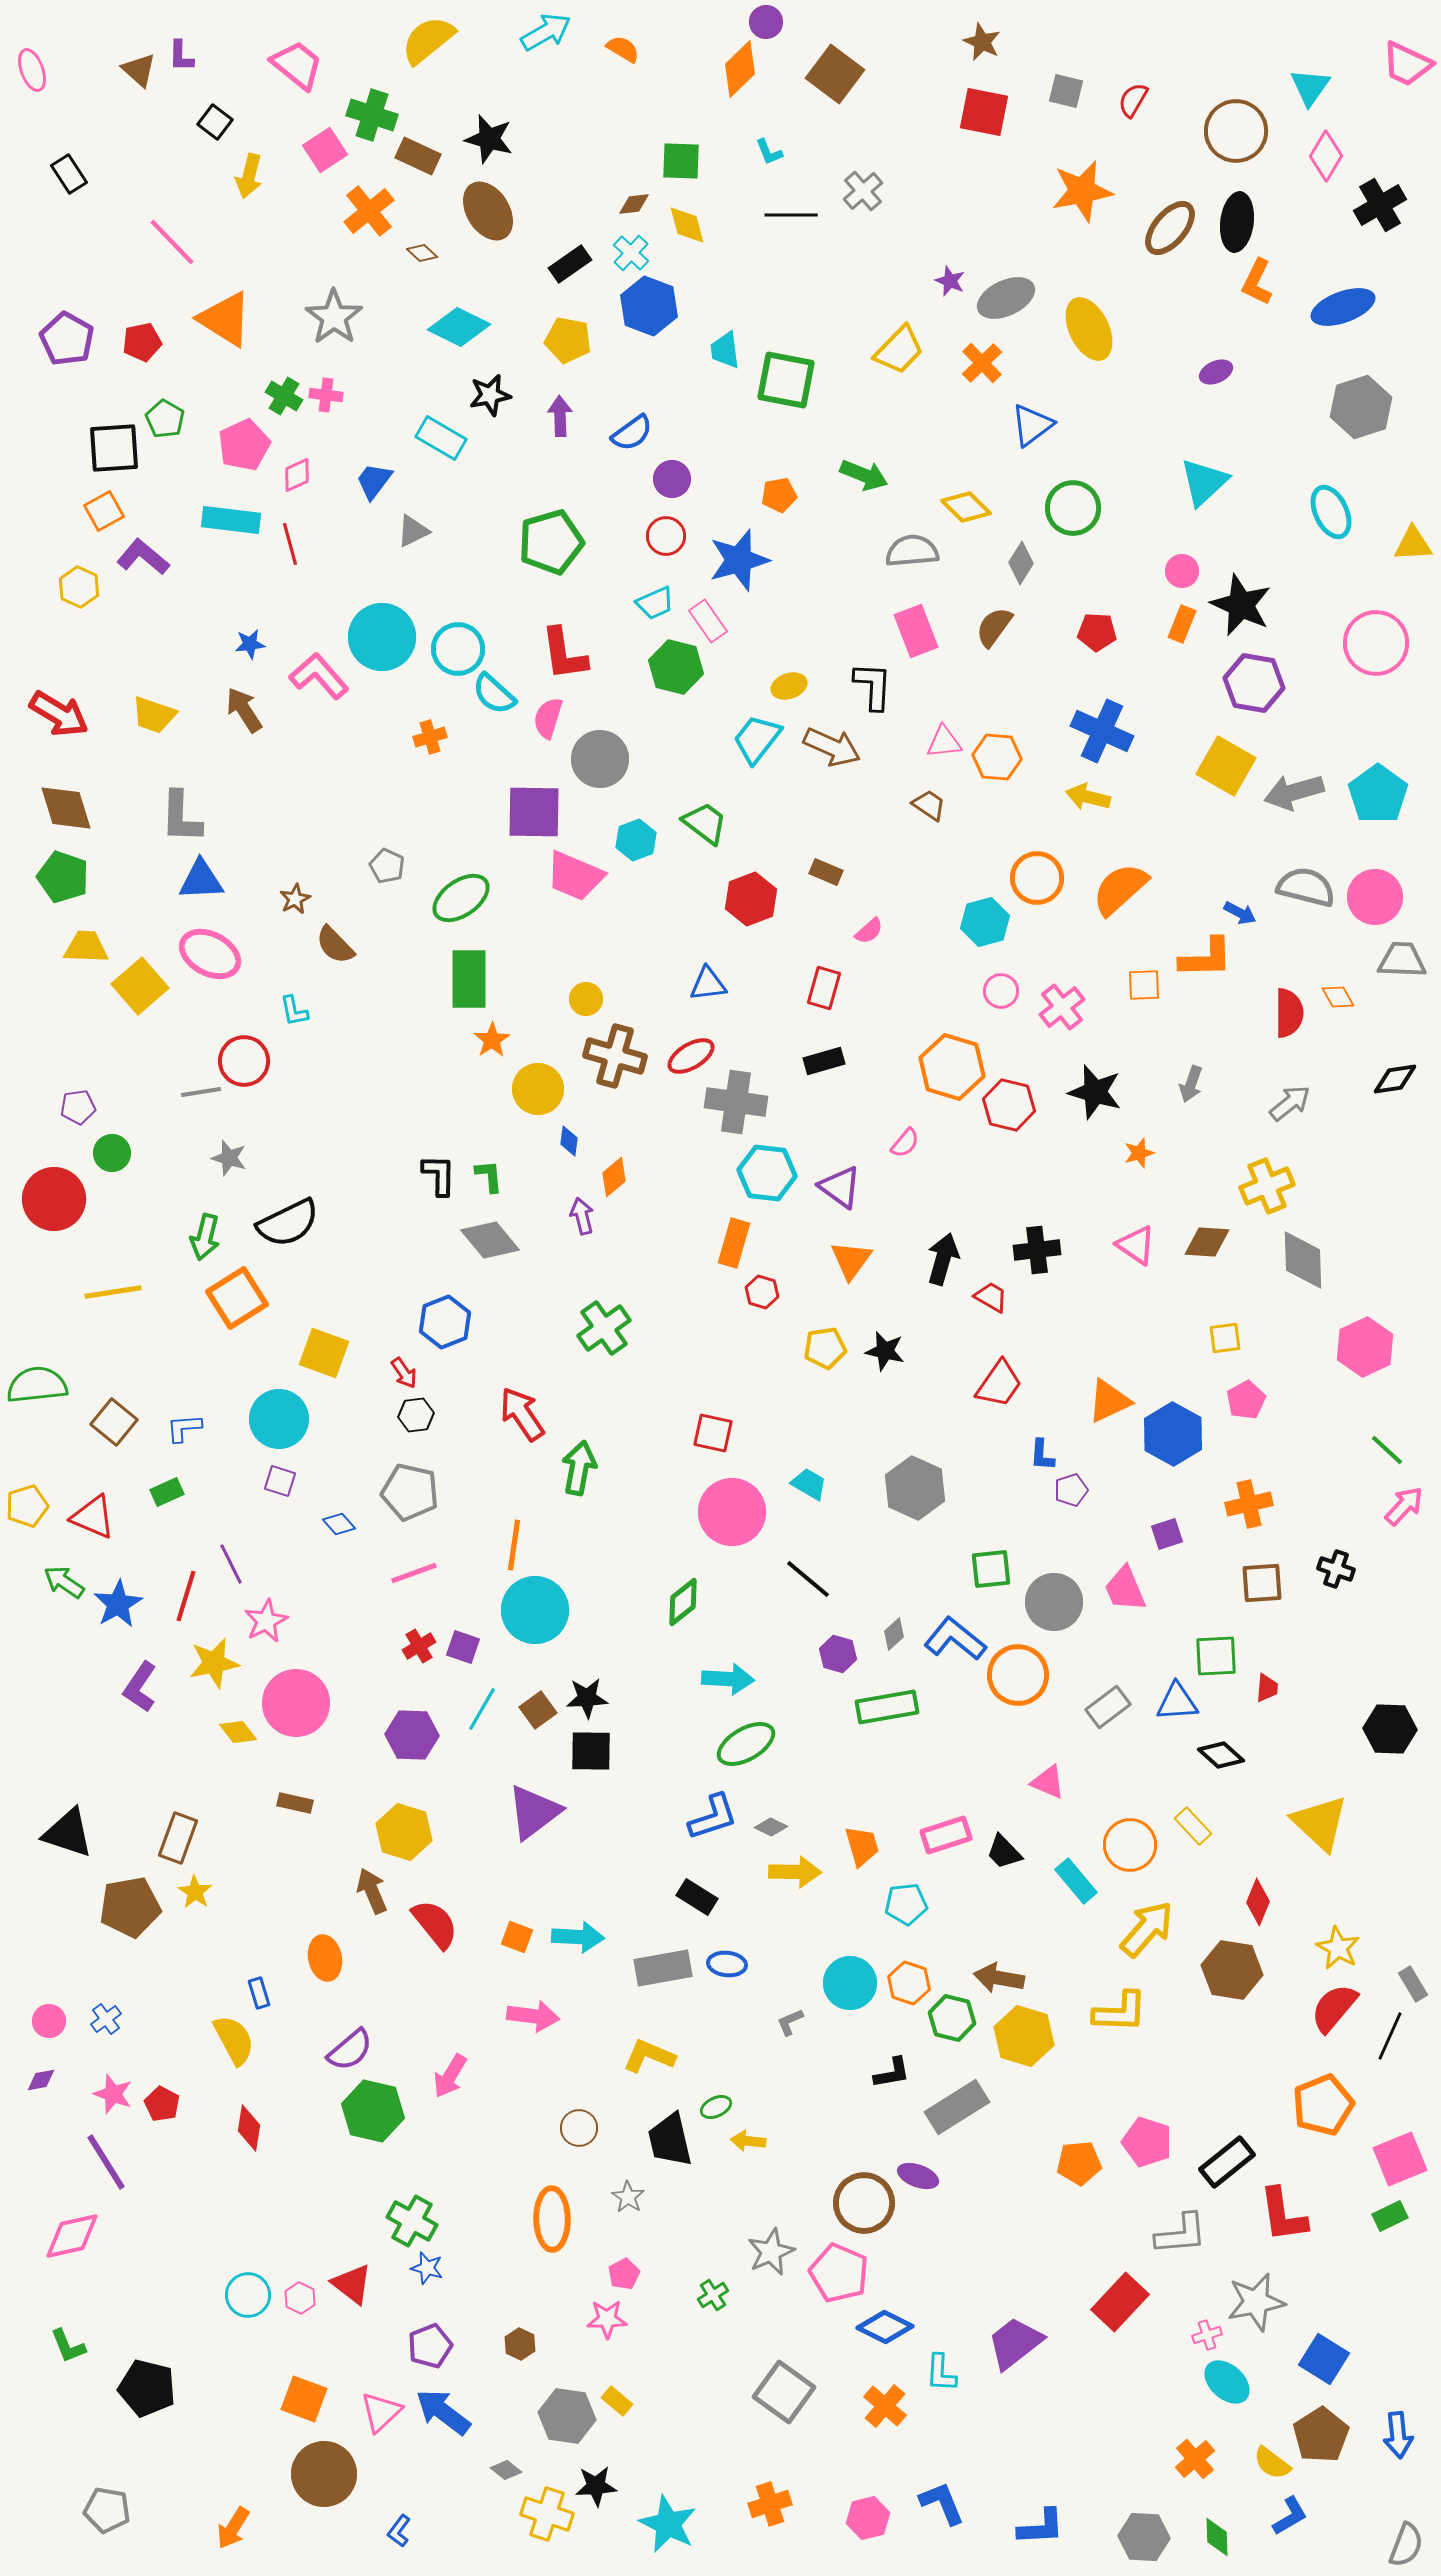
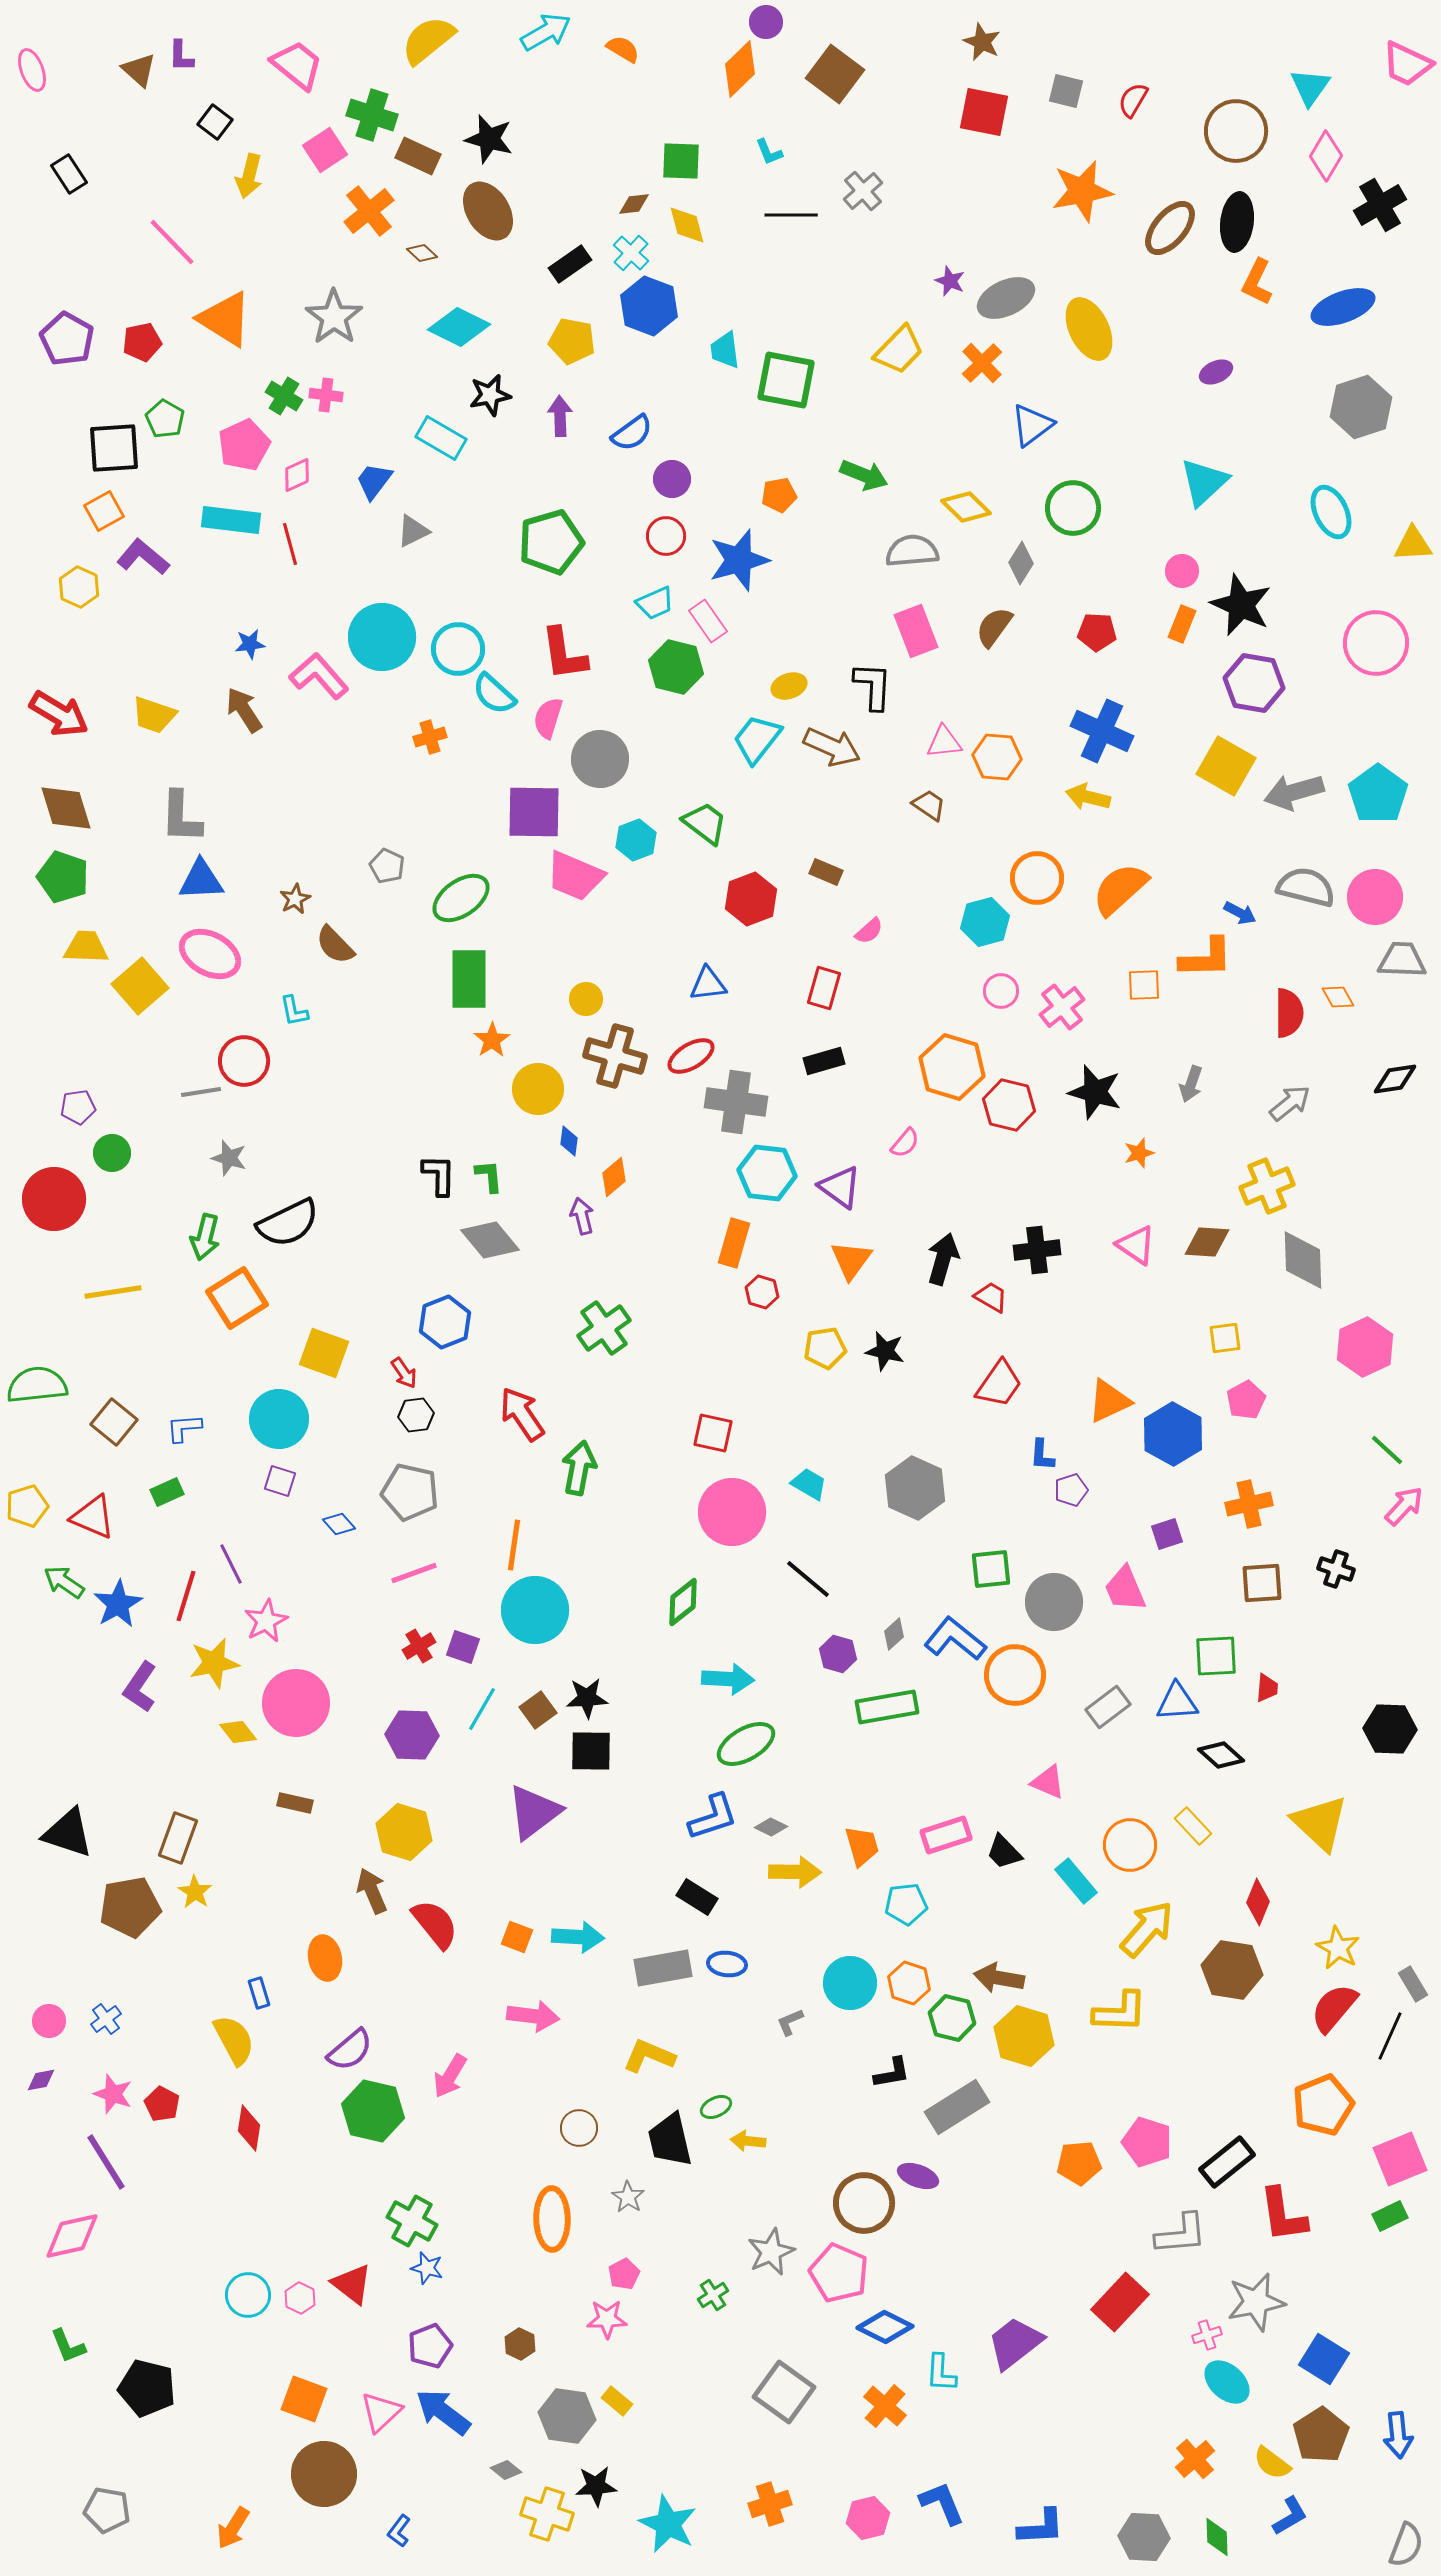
yellow pentagon at (568, 340): moved 4 px right, 1 px down
orange circle at (1018, 1675): moved 3 px left
